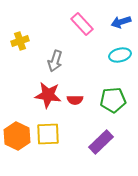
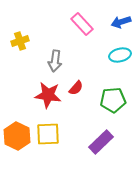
gray arrow: rotated 10 degrees counterclockwise
red semicircle: moved 1 px right, 12 px up; rotated 49 degrees counterclockwise
